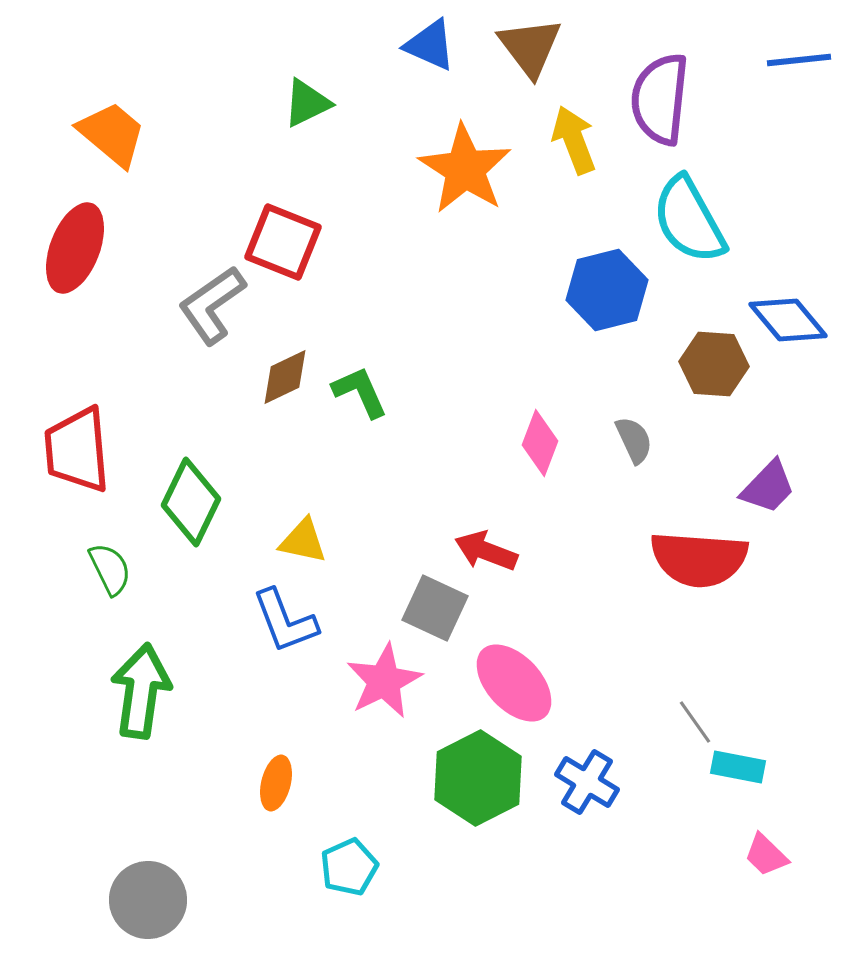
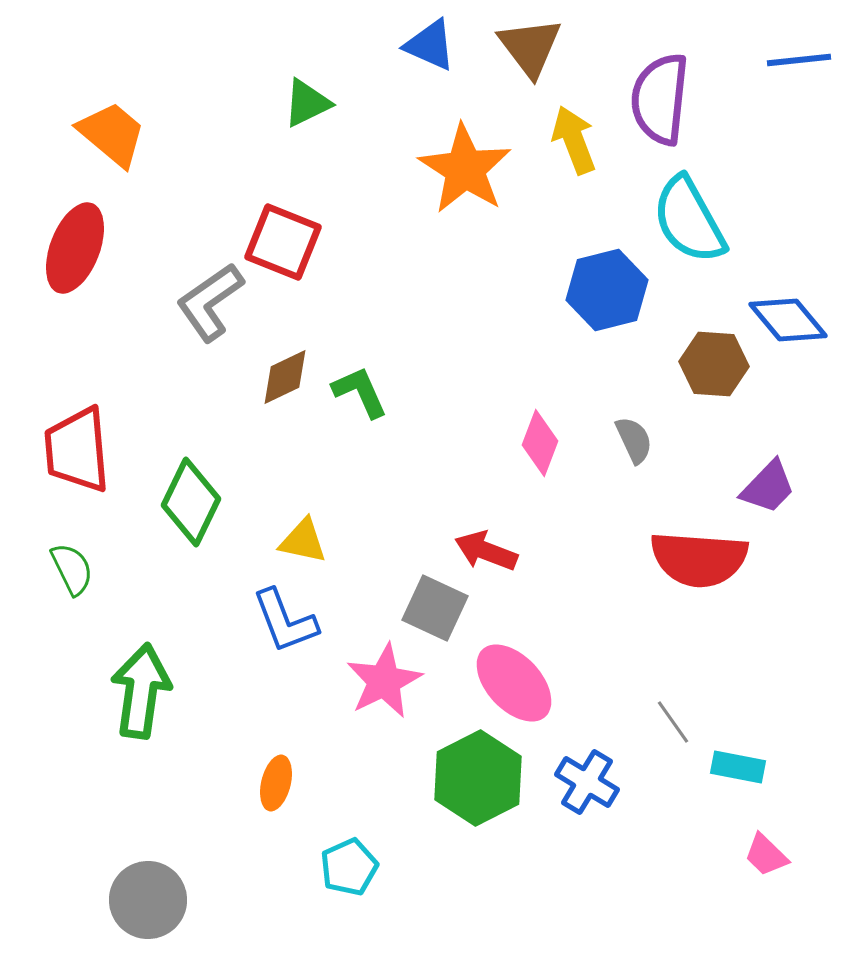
gray L-shape: moved 2 px left, 3 px up
green semicircle: moved 38 px left
gray line: moved 22 px left
